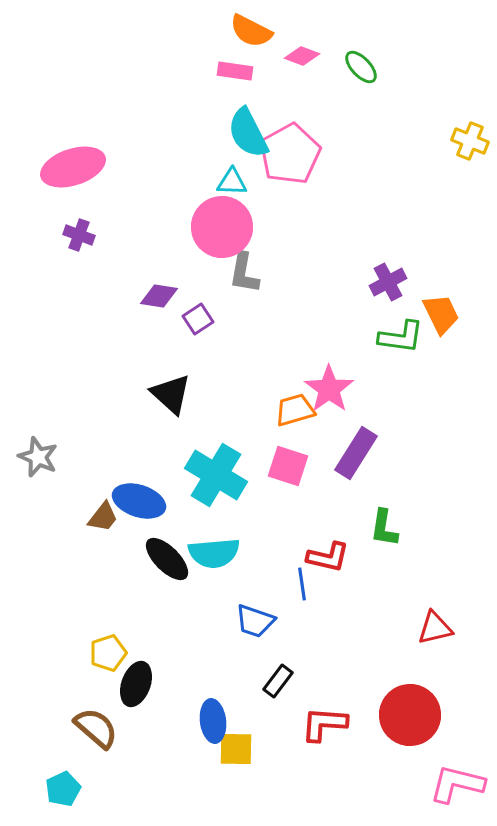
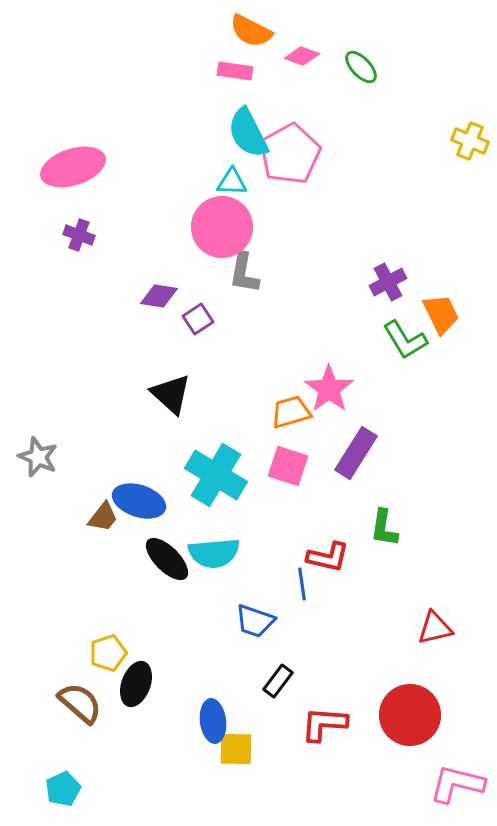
green L-shape at (401, 337): moved 4 px right, 3 px down; rotated 51 degrees clockwise
orange trapezoid at (295, 410): moved 4 px left, 2 px down
brown semicircle at (96, 728): moved 16 px left, 25 px up
